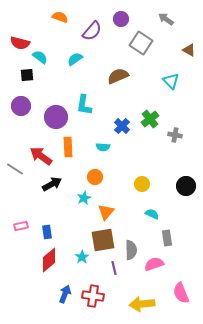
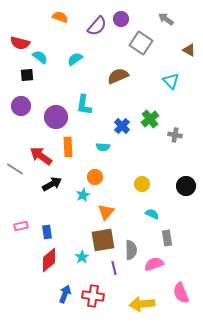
purple semicircle at (92, 31): moved 5 px right, 5 px up
cyan star at (84, 198): moved 1 px left, 3 px up
